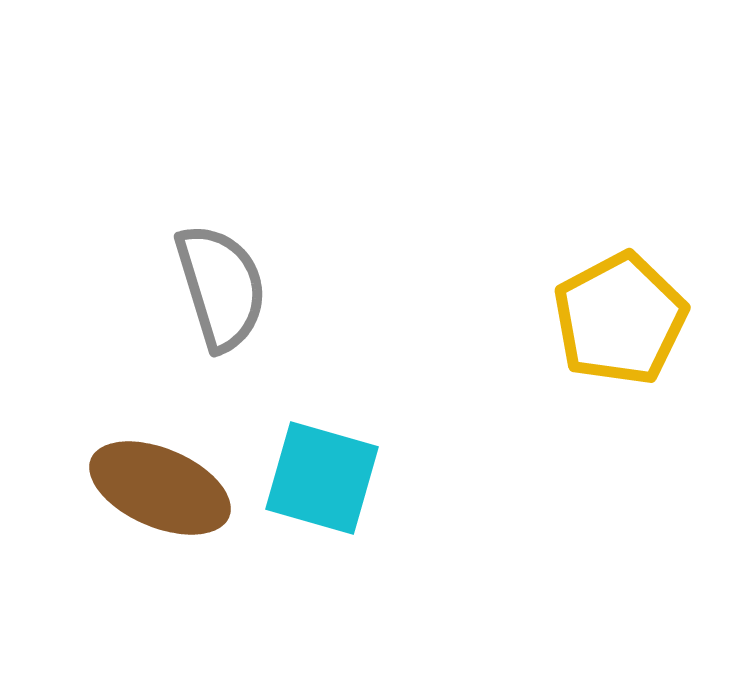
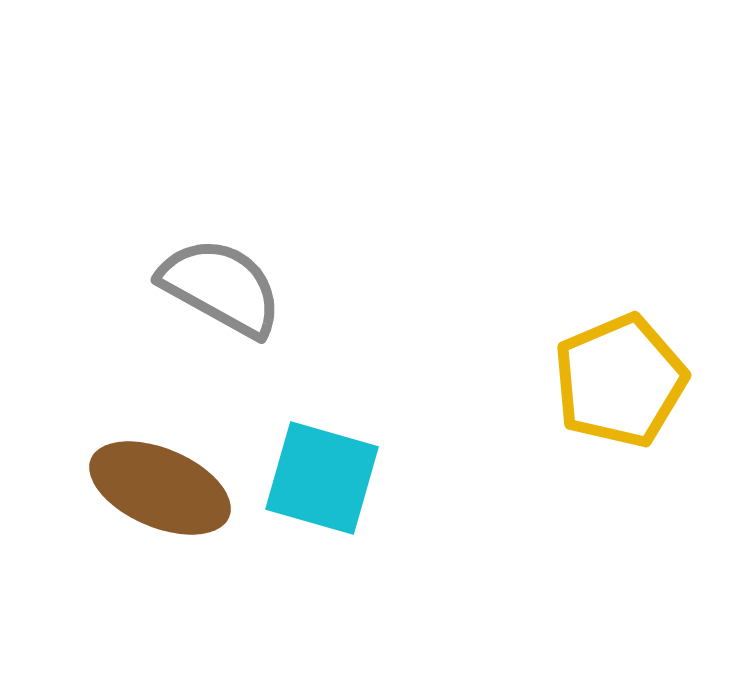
gray semicircle: rotated 44 degrees counterclockwise
yellow pentagon: moved 62 px down; rotated 5 degrees clockwise
